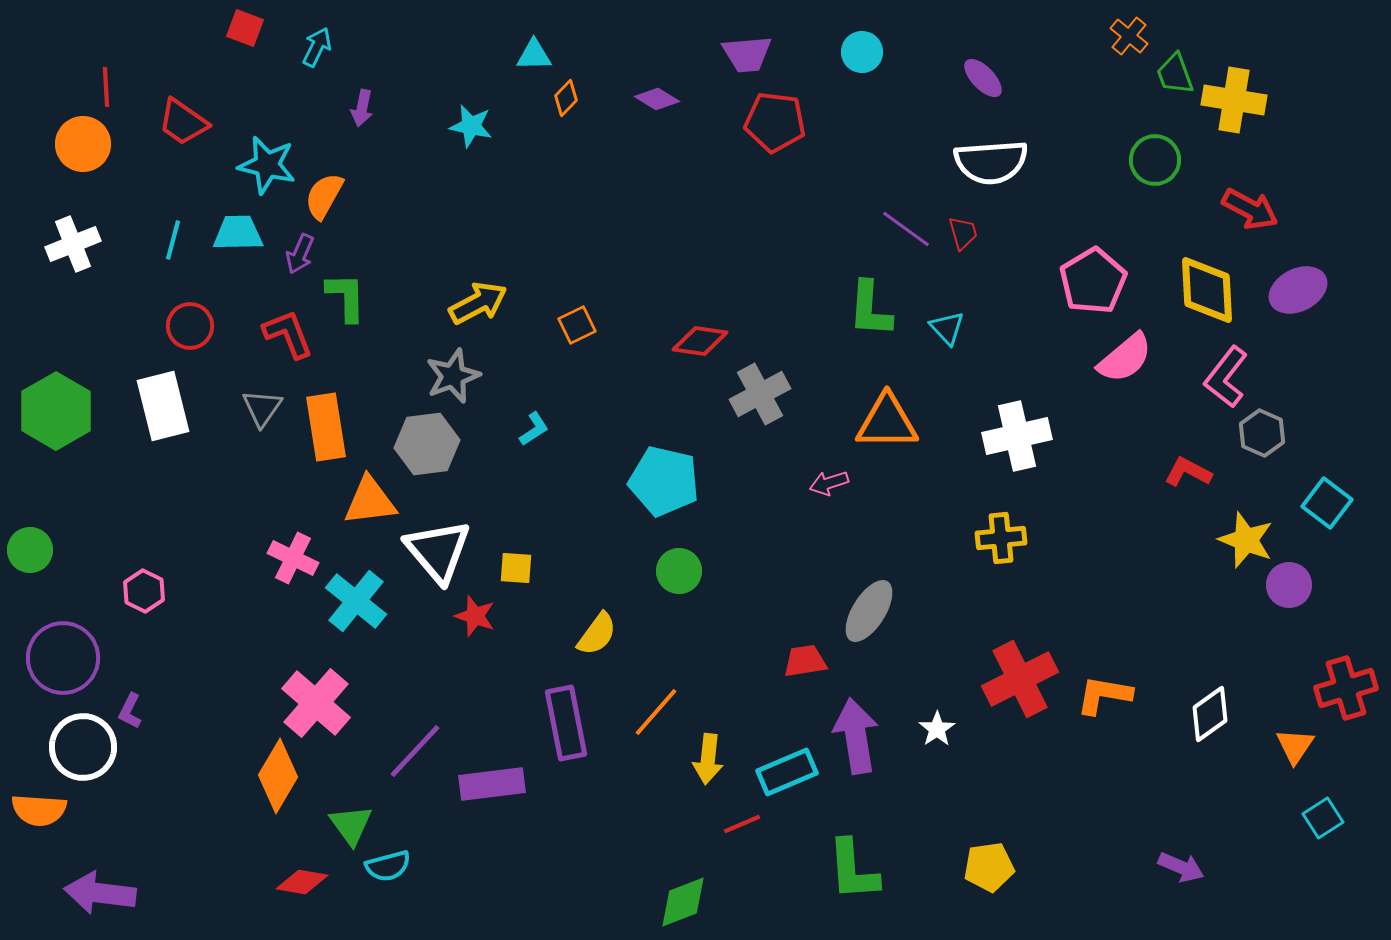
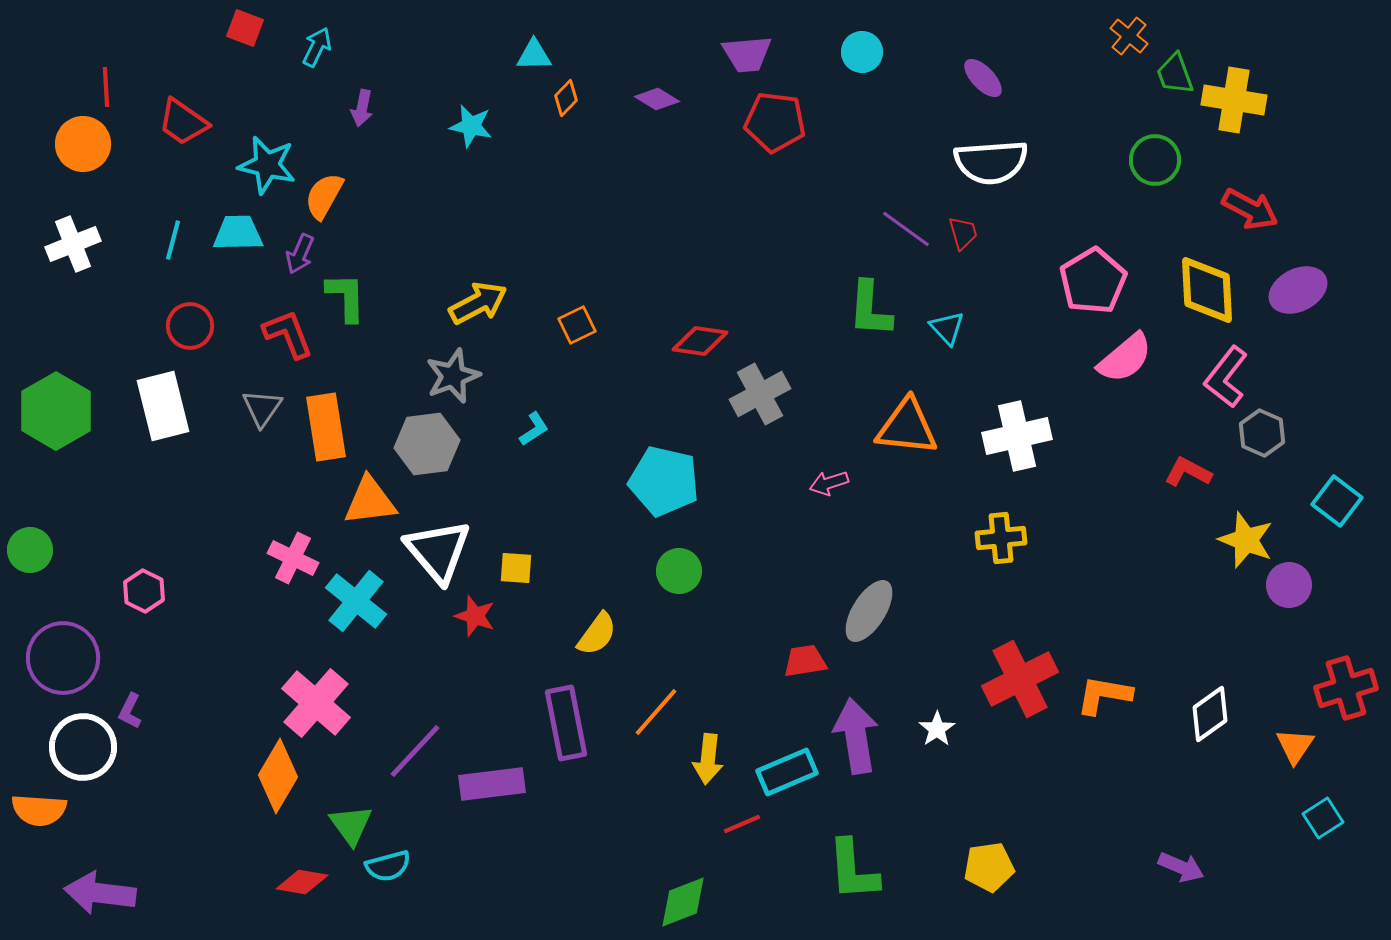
orange triangle at (887, 422): moved 20 px right, 5 px down; rotated 6 degrees clockwise
cyan square at (1327, 503): moved 10 px right, 2 px up
